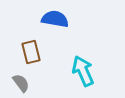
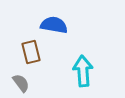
blue semicircle: moved 1 px left, 6 px down
cyan arrow: rotated 20 degrees clockwise
